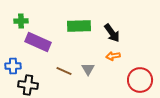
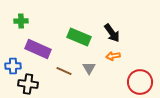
green rectangle: moved 11 px down; rotated 25 degrees clockwise
purple rectangle: moved 7 px down
gray triangle: moved 1 px right, 1 px up
red circle: moved 2 px down
black cross: moved 1 px up
